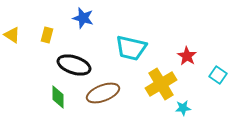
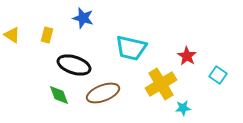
green diamond: moved 1 px right, 2 px up; rotated 20 degrees counterclockwise
